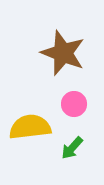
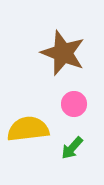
yellow semicircle: moved 2 px left, 2 px down
